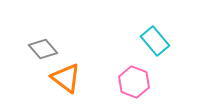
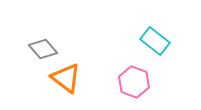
cyan rectangle: rotated 12 degrees counterclockwise
